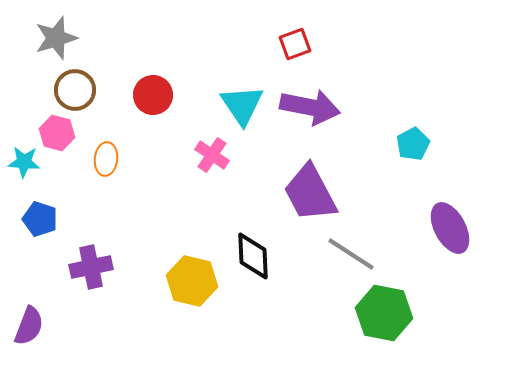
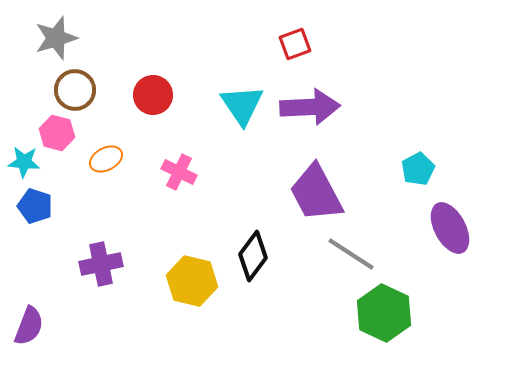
purple arrow: rotated 14 degrees counterclockwise
cyan pentagon: moved 5 px right, 25 px down
pink cross: moved 33 px left, 17 px down; rotated 8 degrees counterclockwise
orange ellipse: rotated 56 degrees clockwise
purple trapezoid: moved 6 px right
blue pentagon: moved 5 px left, 13 px up
black diamond: rotated 39 degrees clockwise
purple cross: moved 10 px right, 3 px up
green hexagon: rotated 14 degrees clockwise
